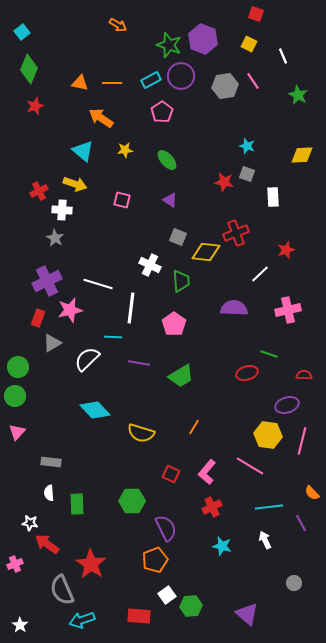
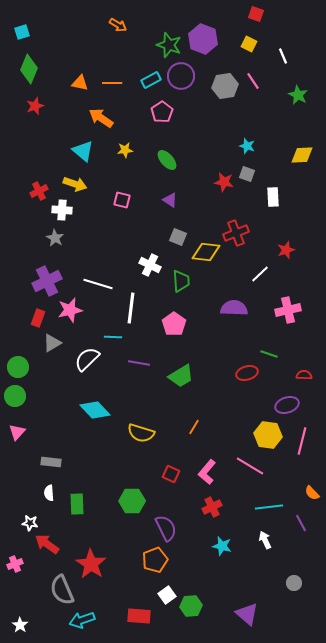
cyan square at (22, 32): rotated 21 degrees clockwise
